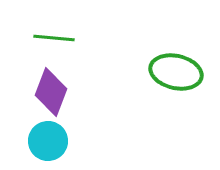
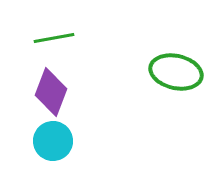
green line: rotated 15 degrees counterclockwise
cyan circle: moved 5 px right
